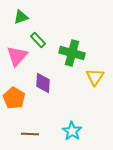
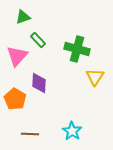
green triangle: moved 2 px right
green cross: moved 5 px right, 4 px up
purple diamond: moved 4 px left
orange pentagon: moved 1 px right, 1 px down
